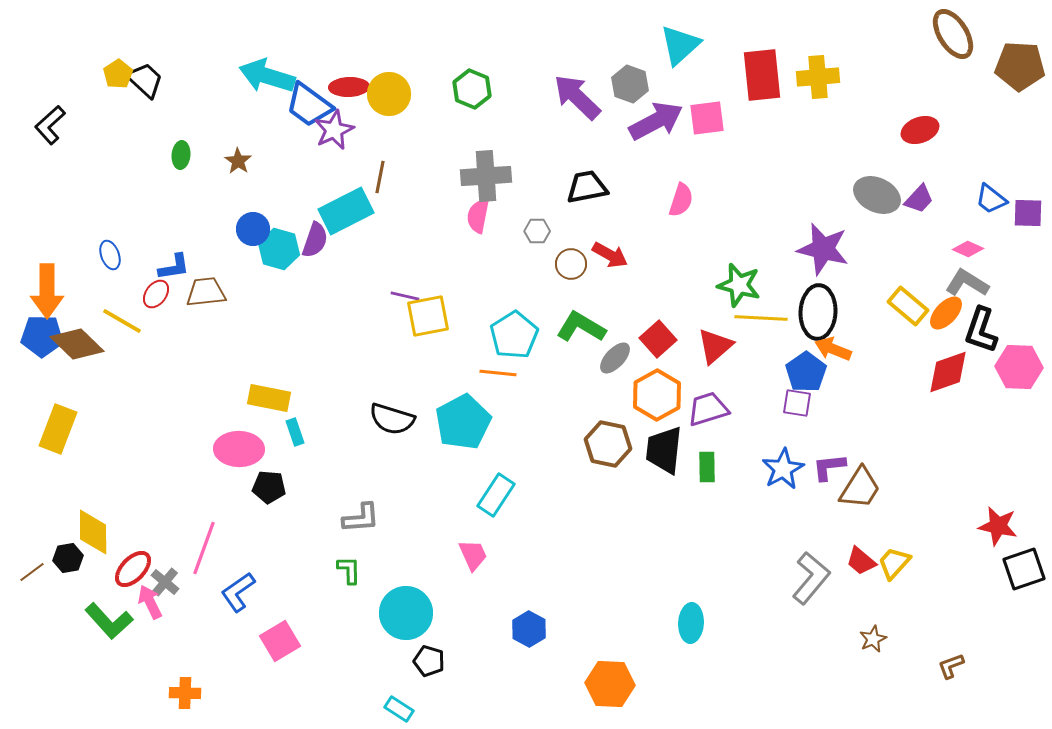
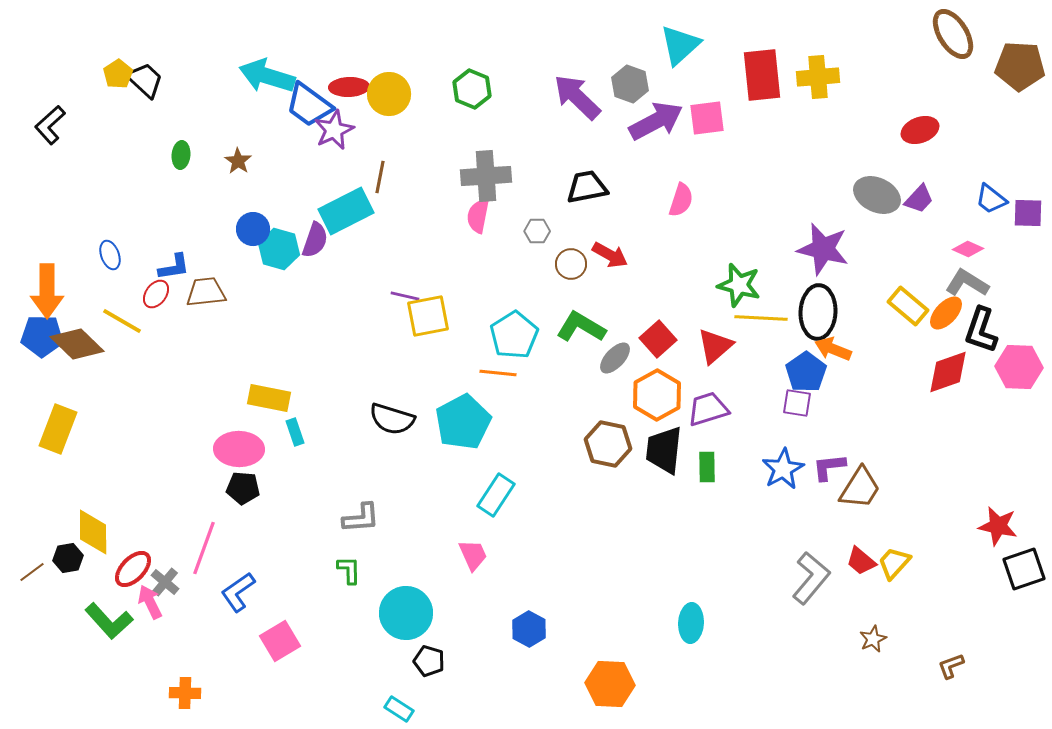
black pentagon at (269, 487): moved 26 px left, 1 px down
